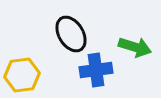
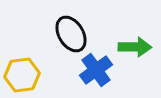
green arrow: rotated 16 degrees counterclockwise
blue cross: rotated 28 degrees counterclockwise
